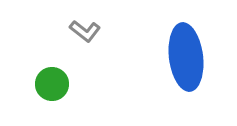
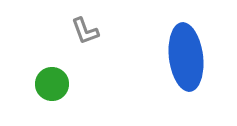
gray L-shape: rotated 32 degrees clockwise
